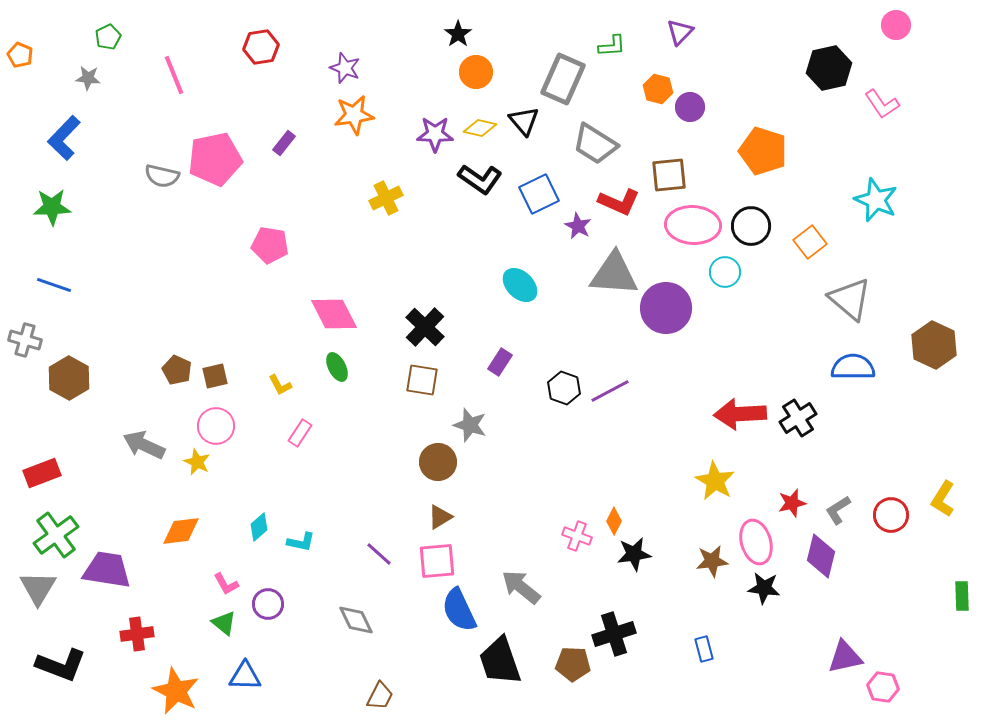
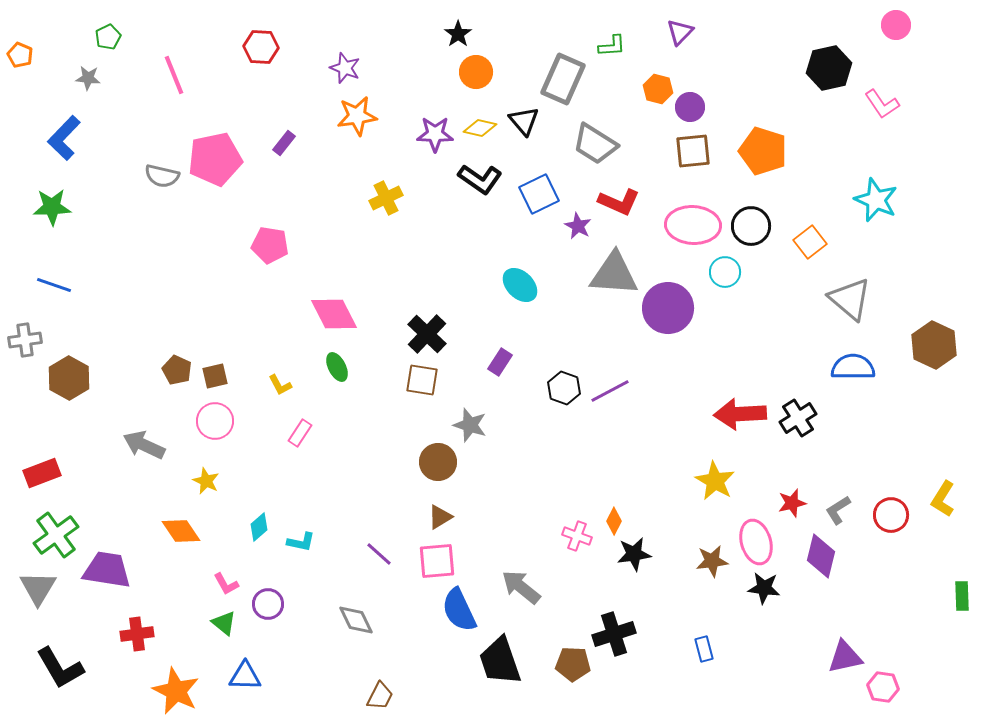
red hexagon at (261, 47): rotated 12 degrees clockwise
orange star at (354, 115): moved 3 px right, 1 px down
brown square at (669, 175): moved 24 px right, 24 px up
purple circle at (666, 308): moved 2 px right
black cross at (425, 327): moved 2 px right, 7 px down
gray cross at (25, 340): rotated 24 degrees counterclockwise
pink circle at (216, 426): moved 1 px left, 5 px up
yellow star at (197, 462): moved 9 px right, 19 px down
orange diamond at (181, 531): rotated 63 degrees clockwise
black L-shape at (61, 665): moved 1 px left, 3 px down; rotated 39 degrees clockwise
